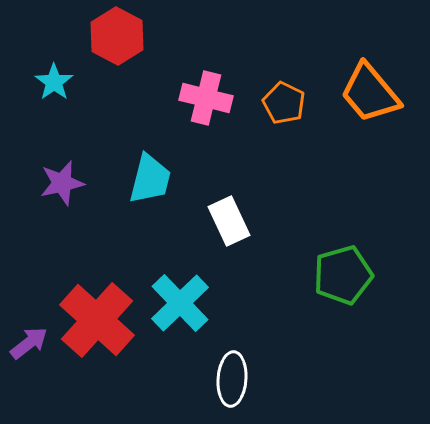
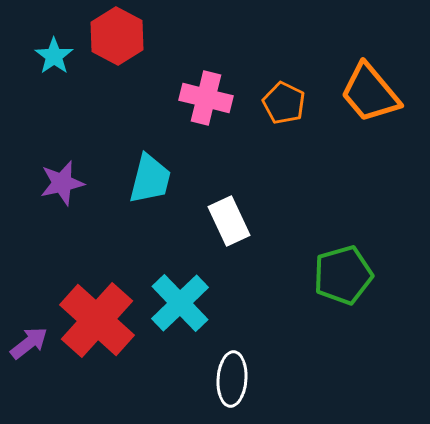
cyan star: moved 26 px up
